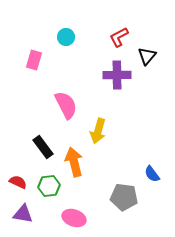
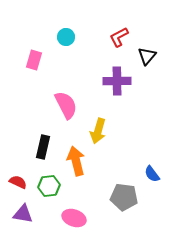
purple cross: moved 6 px down
black rectangle: rotated 50 degrees clockwise
orange arrow: moved 2 px right, 1 px up
